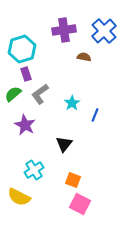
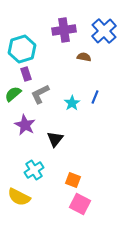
gray L-shape: rotated 10 degrees clockwise
blue line: moved 18 px up
black triangle: moved 9 px left, 5 px up
